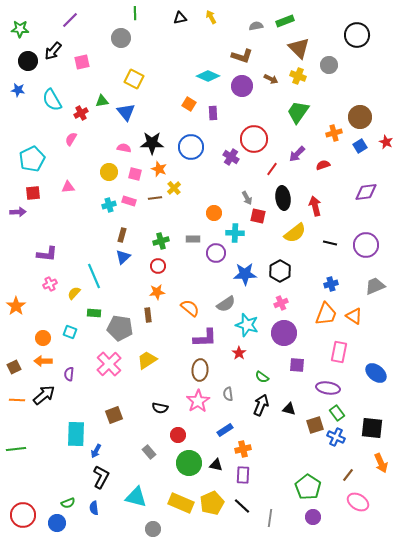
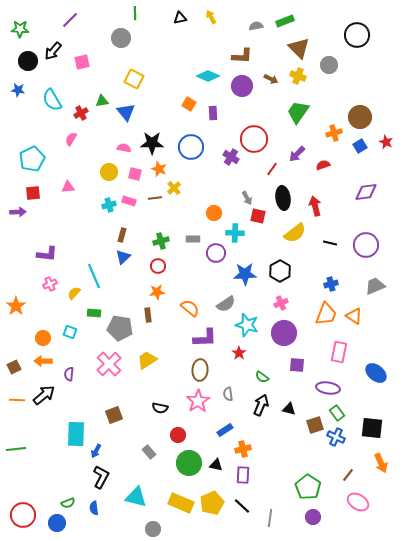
brown L-shape at (242, 56): rotated 15 degrees counterclockwise
